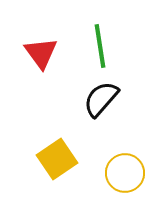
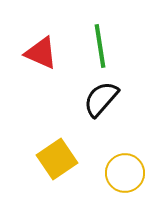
red triangle: rotated 30 degrees counterclockwise
